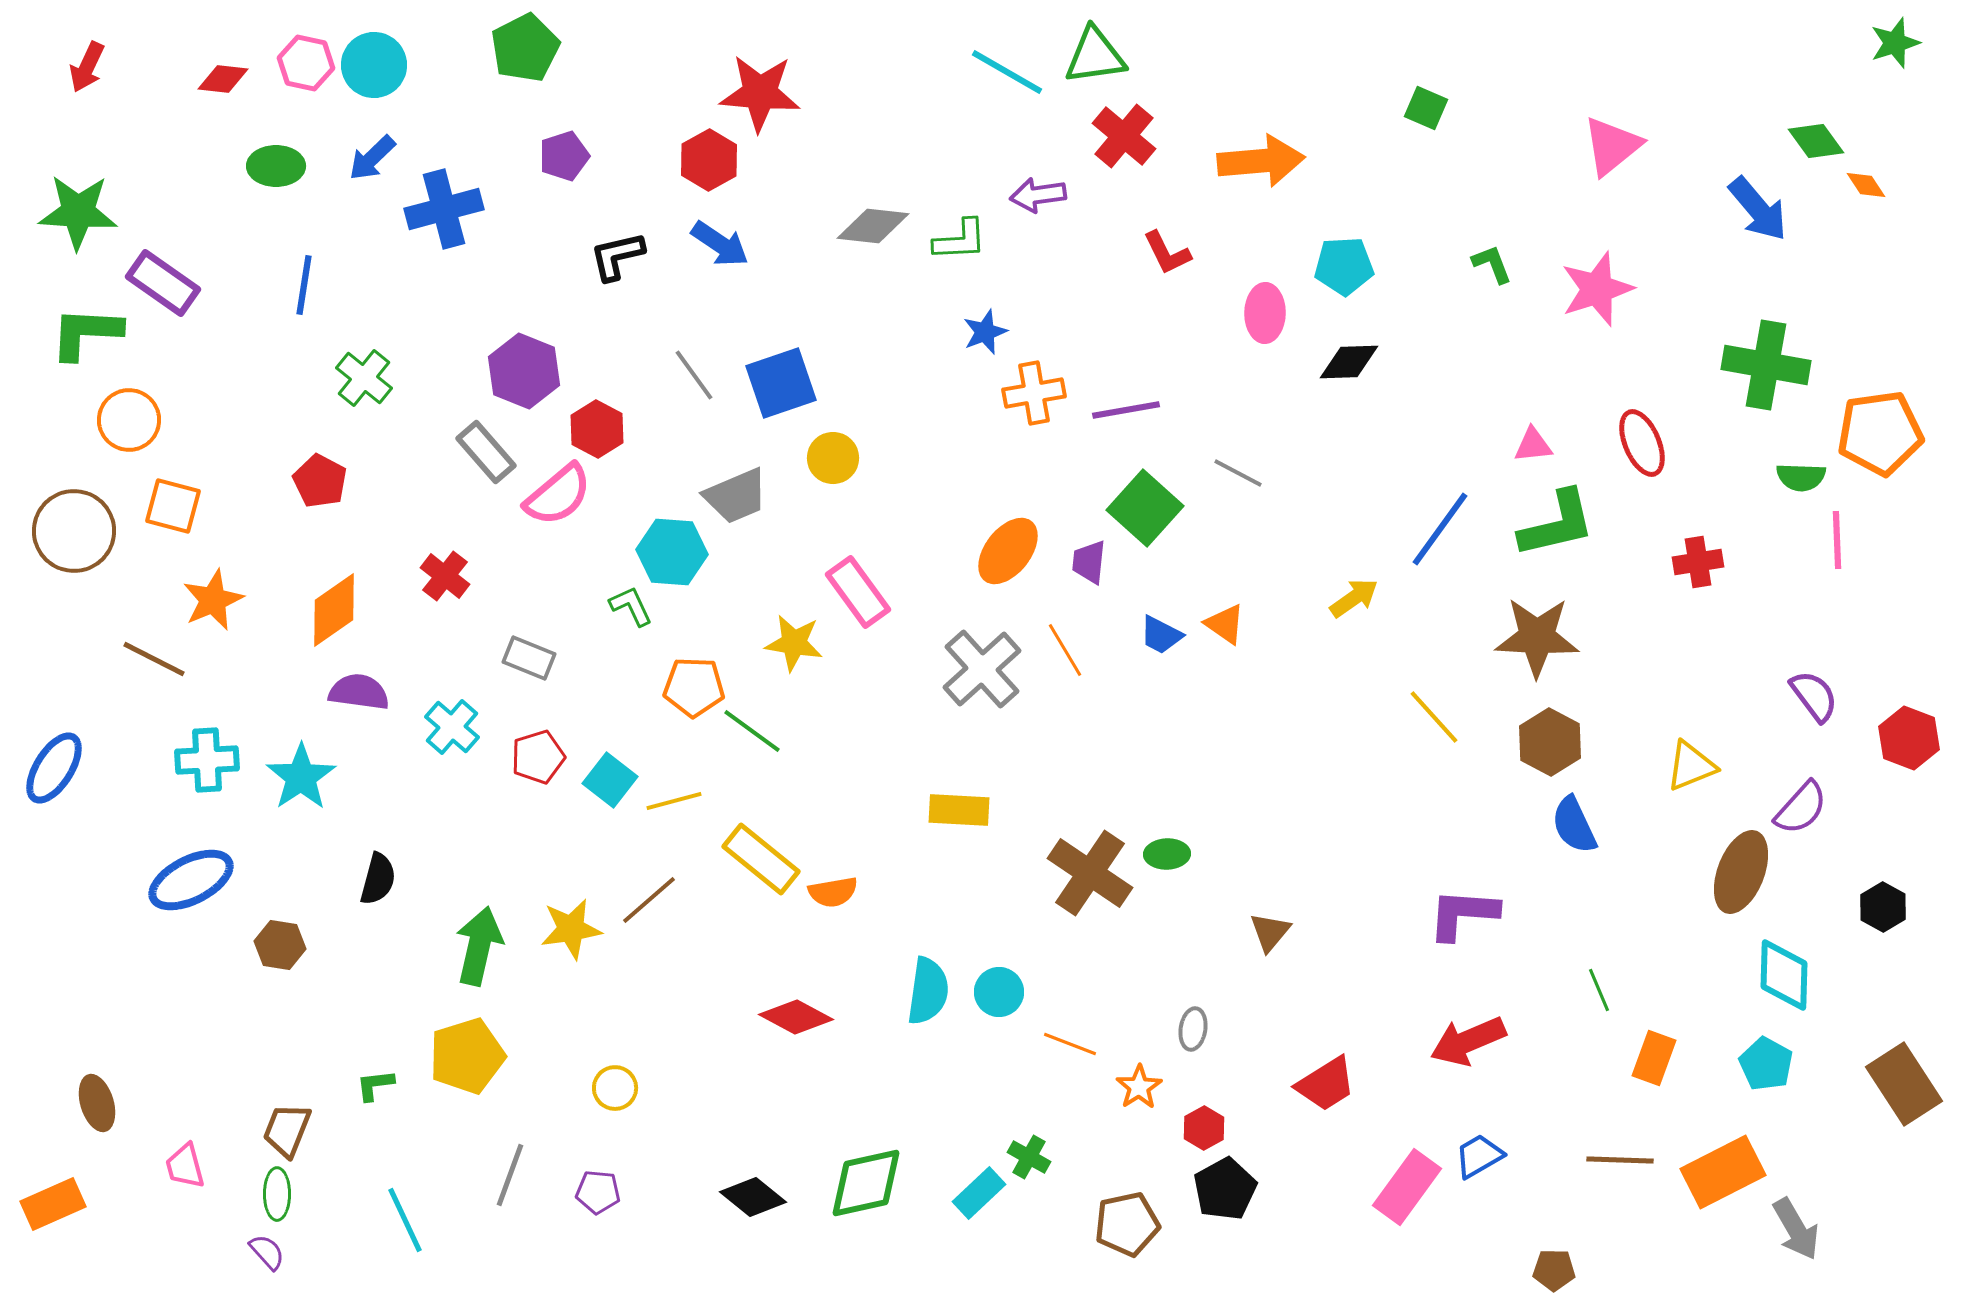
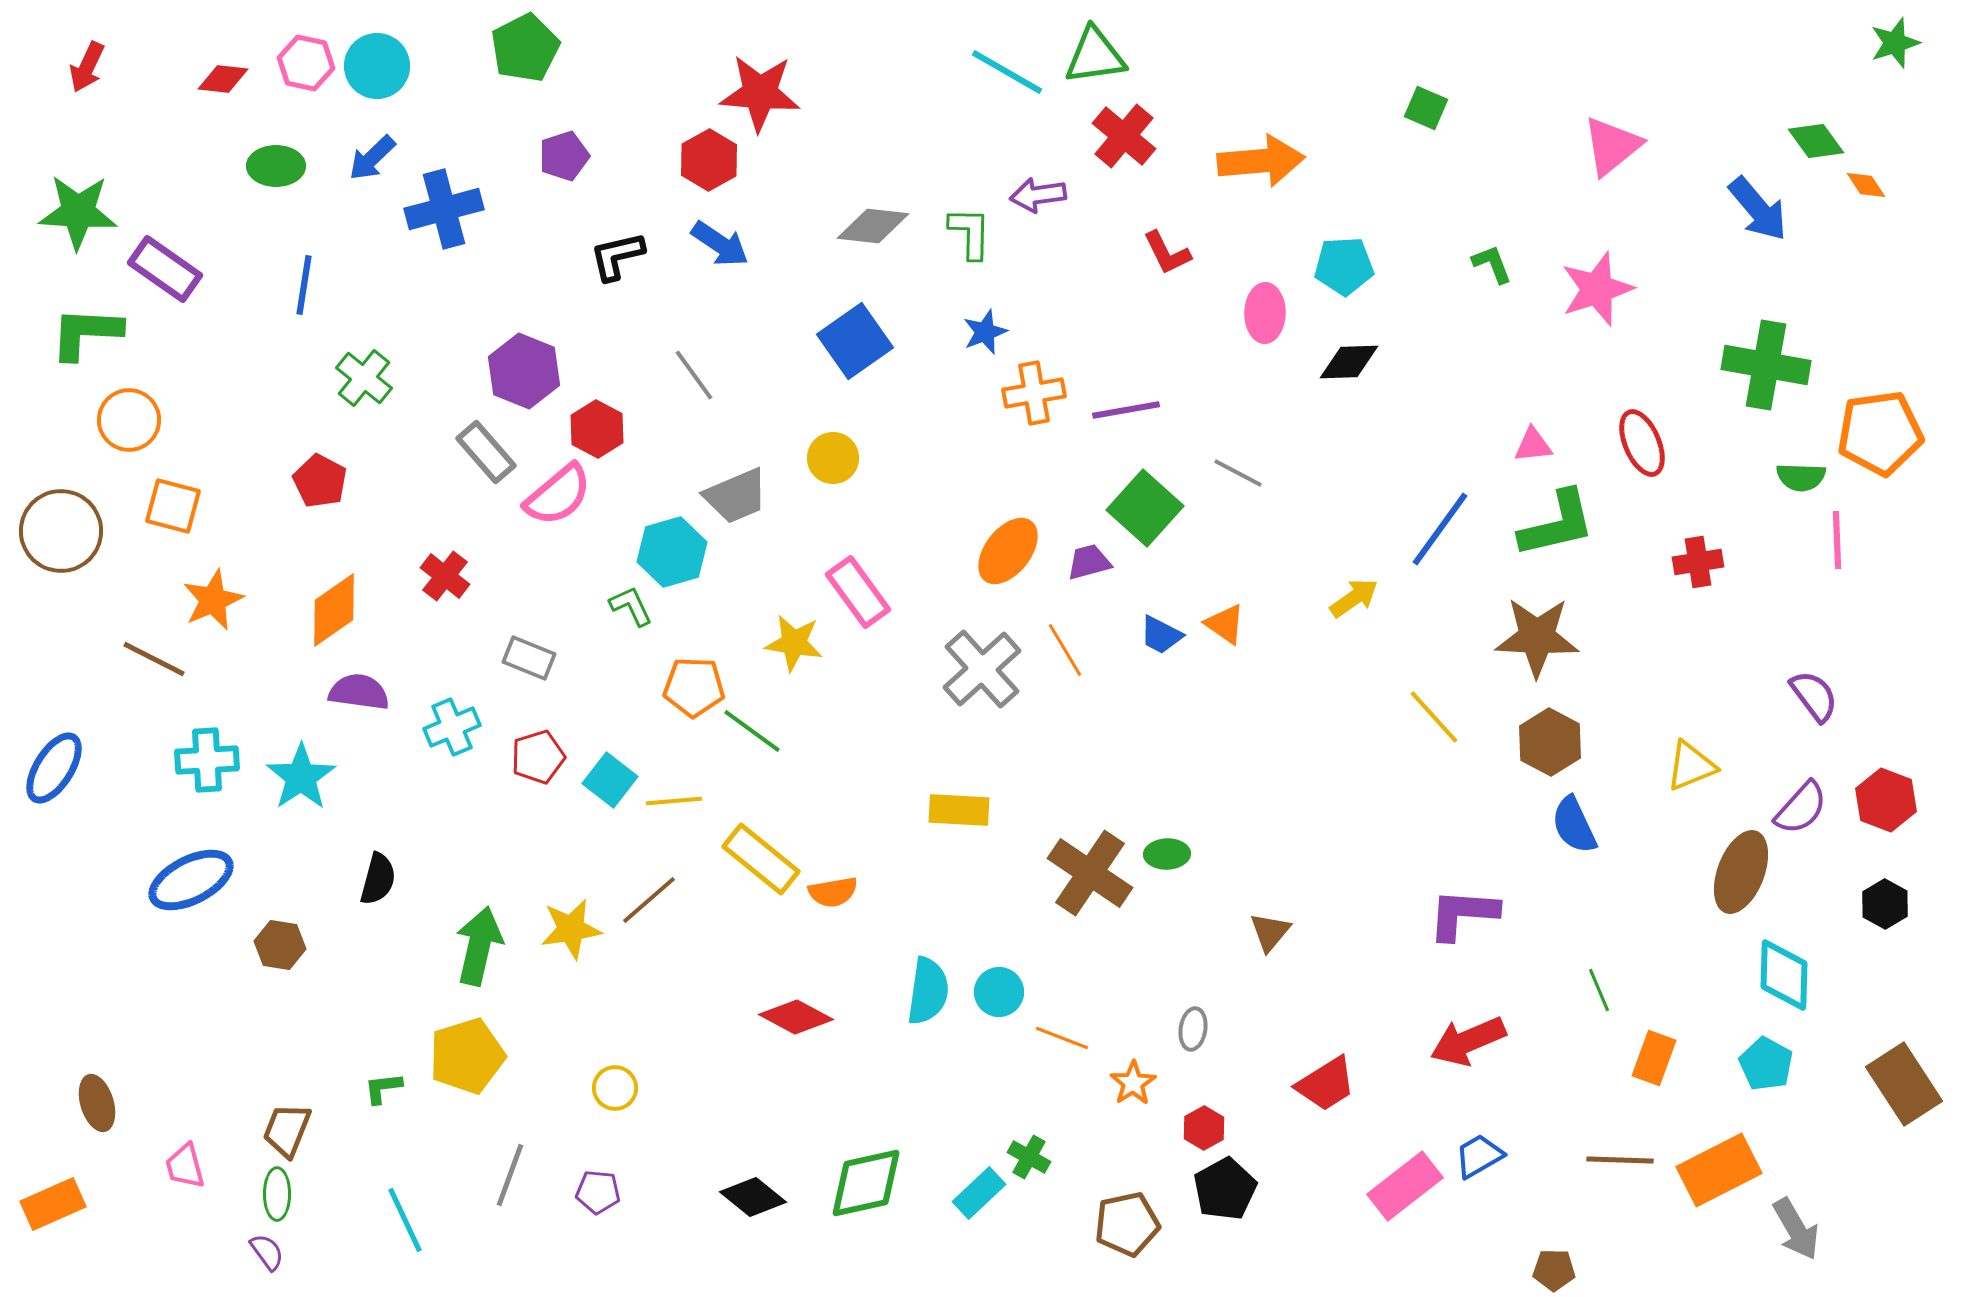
cyan circle at (374, 65): moved 3 px right, 1 px down
green L-shape at (960, 240): moved 10 px right, 7 px up; rotated 86 degrees counterclockwise
purple rectangle at (163, 283): moved 2 px right, 14 px up
blue square at (781, 383): moved 74 px right, 42 px up; rotated 16 degrees counterclockwise
brown circle at (74, 531): moved 13 px left
cyan hexagon at (672, 552): rotated 20 degrees counterclockwise
purple trapezoid at (1089, 562): rotated 69 degrees clockwise
cyan cross at (452, 727): rotated 26 degrees clockwise
red hexagon at (1909, 738): moved 23 px left, 62 px down
yellow line at (674, 801): rotated 10 degrees clockwise
black hexagon at (1883, 907): moved 2 px right, 3 px up
orange line at (1070, 1044): moved 8 px left, 6 px up
green L-shape at (375, 1085): moved 8 px right, 3 px down
orange star at (1139, 1087): moved 6 px left, 4 px up
orange rectangle at (1723, 1172): moved 4 px left, 2 px up
pink rectangle at (1407, 1187): moved 2 px left, 1 px up; rotated 16 degrees clockwise
purple semicircle at (267, 1252): rotated 6 degrees clockwise
